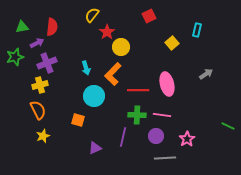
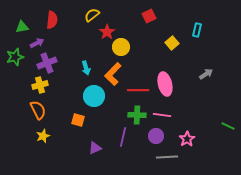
yellow semicircle: rotated 14 degrees clockwise
red semicircle: moved 7 px up
pink ellipse: moved 2 px left
gray line: moved 2 px right, 1 px up
